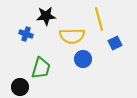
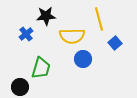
blue cross: rotated 32 degrees clockwise
blue square: rotated 16 degrees counterclockwise
